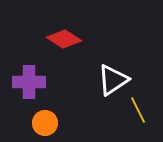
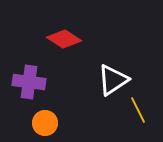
purple cross: rotated 8 degrees clockwise
